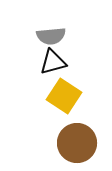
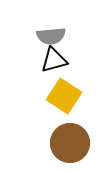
black triangle: moved 1 px right, 2 px up
brown circle: moved 7 px left
